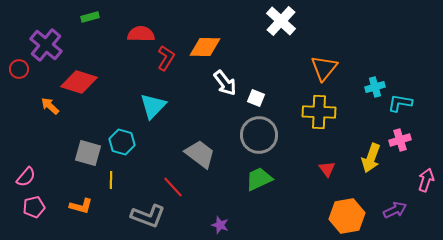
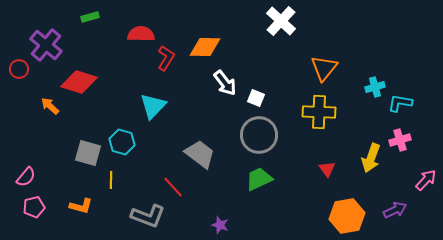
pink arrow: rotated 25 degrees clockwise
